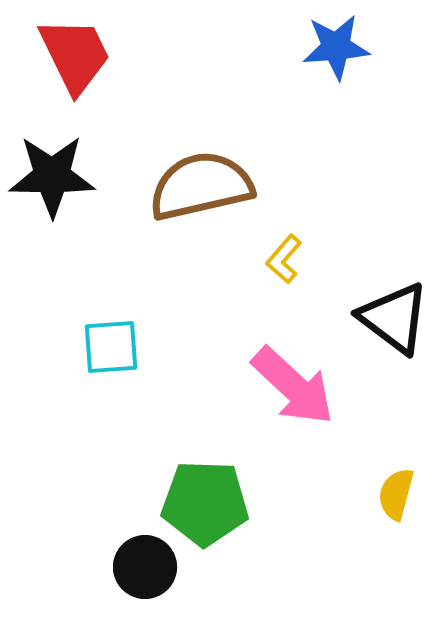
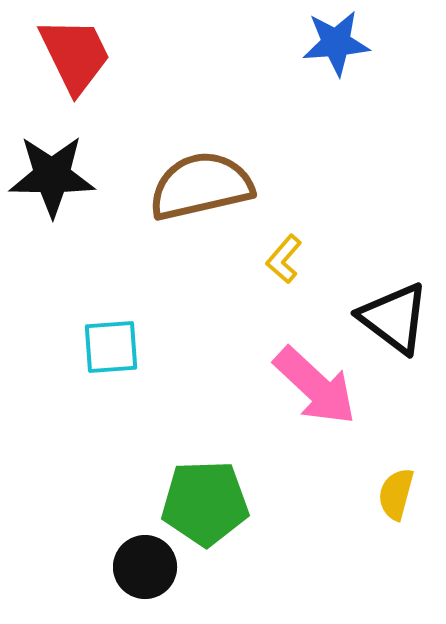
blue star: moved 4 px up
pink arrow: moved 22 px right
green pentagon: rotated 4 degrees counterclockwise
